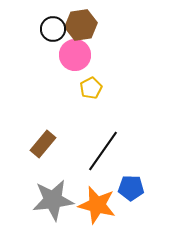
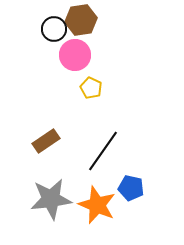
brown hexagon: moved 5 px up
black circle: moved 1 px right
yellow pentagon: rotated 20 degrees counterclockwise
brown rectangle: moved 3 px right, 3 px up; rotated 16 degrees clockwise
blue pentagon: rotated 10 degrees clockwise
gray star: moved 2 px left, 1 px up
orange star: rotated 9 degrees clockwise
